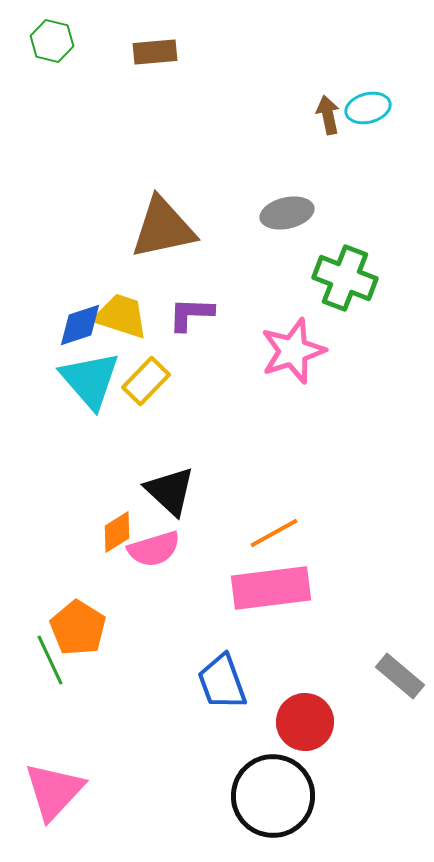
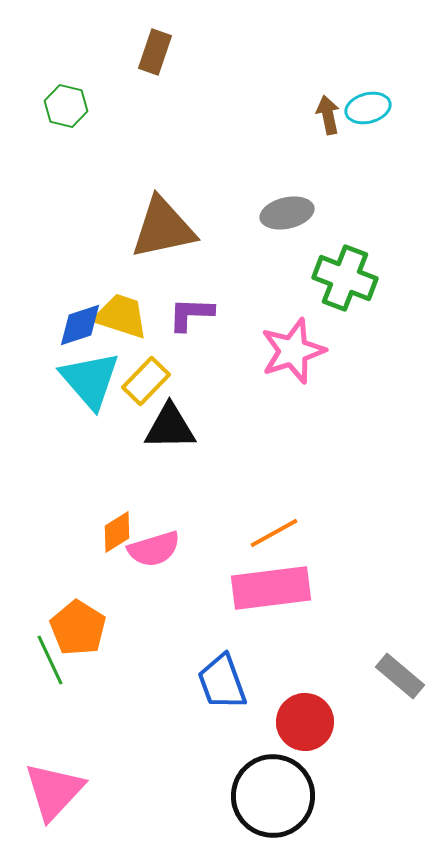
green hexagon: moved 14 px right, 65 px down
brown rectangle: rotated 66 degrees counterclockwise
black triangle: moved 64 px up; rotated 44 degrees counterclockwise
